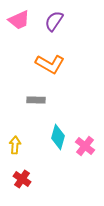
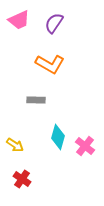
purple semicircle: moved 2 px down
yellow arrow: rotated 120 degrees clockwise
